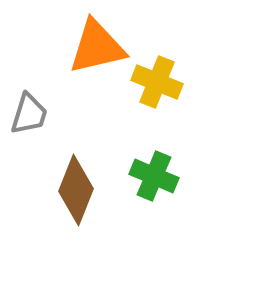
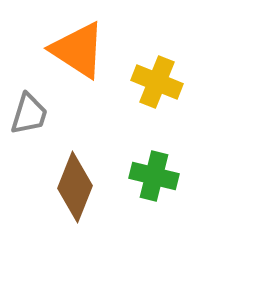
orange triangle: moved 19 px left, 3 px down; rotated 46 degrees clockwise
green cross: rotated 9 degrees counterclockwise
brown diamond: moved 1 px left, 3 px up
